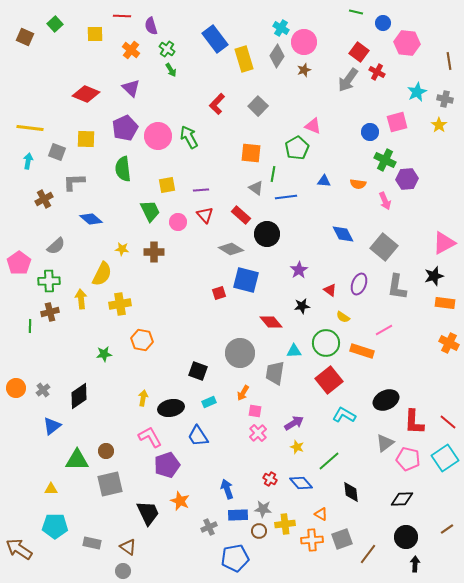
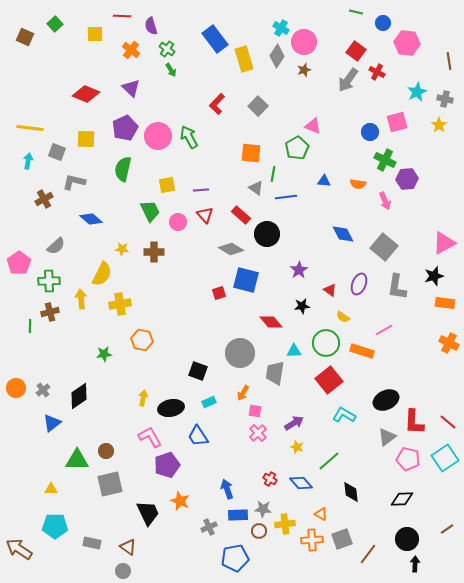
red square at (359, 52): moved 3 px left, 1 px up
green semicircle at (123, 169): rotated 20 degrees clockwise
gray L-shape at (74, 182): rotated 15 degrees clockwise
blue triangle at (52, 426): moved 3 px up
gray triangle at (385, 443): moved 2 px right, 6 px up
black circle at (406, 537): moved 1 px right, 2 px down
